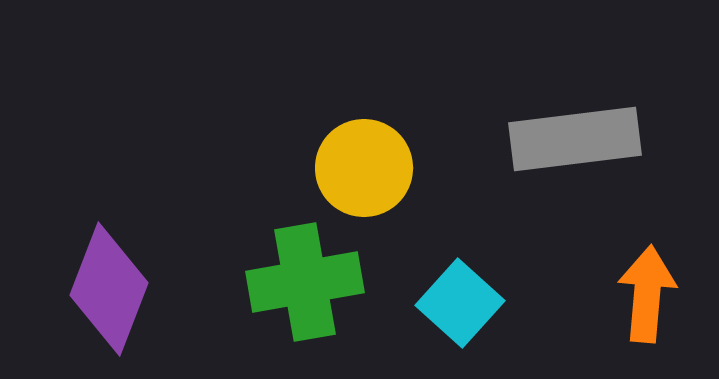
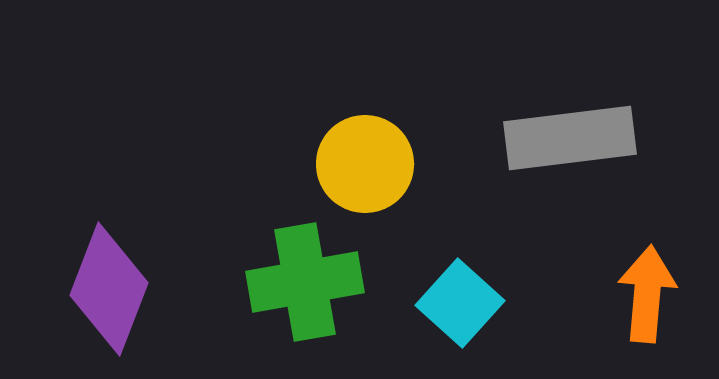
gray rectangle: moved 5 px left, 1 px up
yellow circle: moved 1 px right, 4 px up
